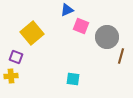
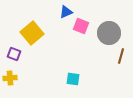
blue triangle: moved 1 px left, 2 px down
gray circle: moved 2 px right, 4 px up
purple square: moved 2 px left, 3 px up
yellow cross: moved 1 px left, 2 px down
